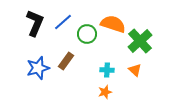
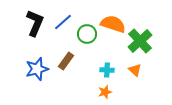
blue star: moved 1 px left, 1 px down
